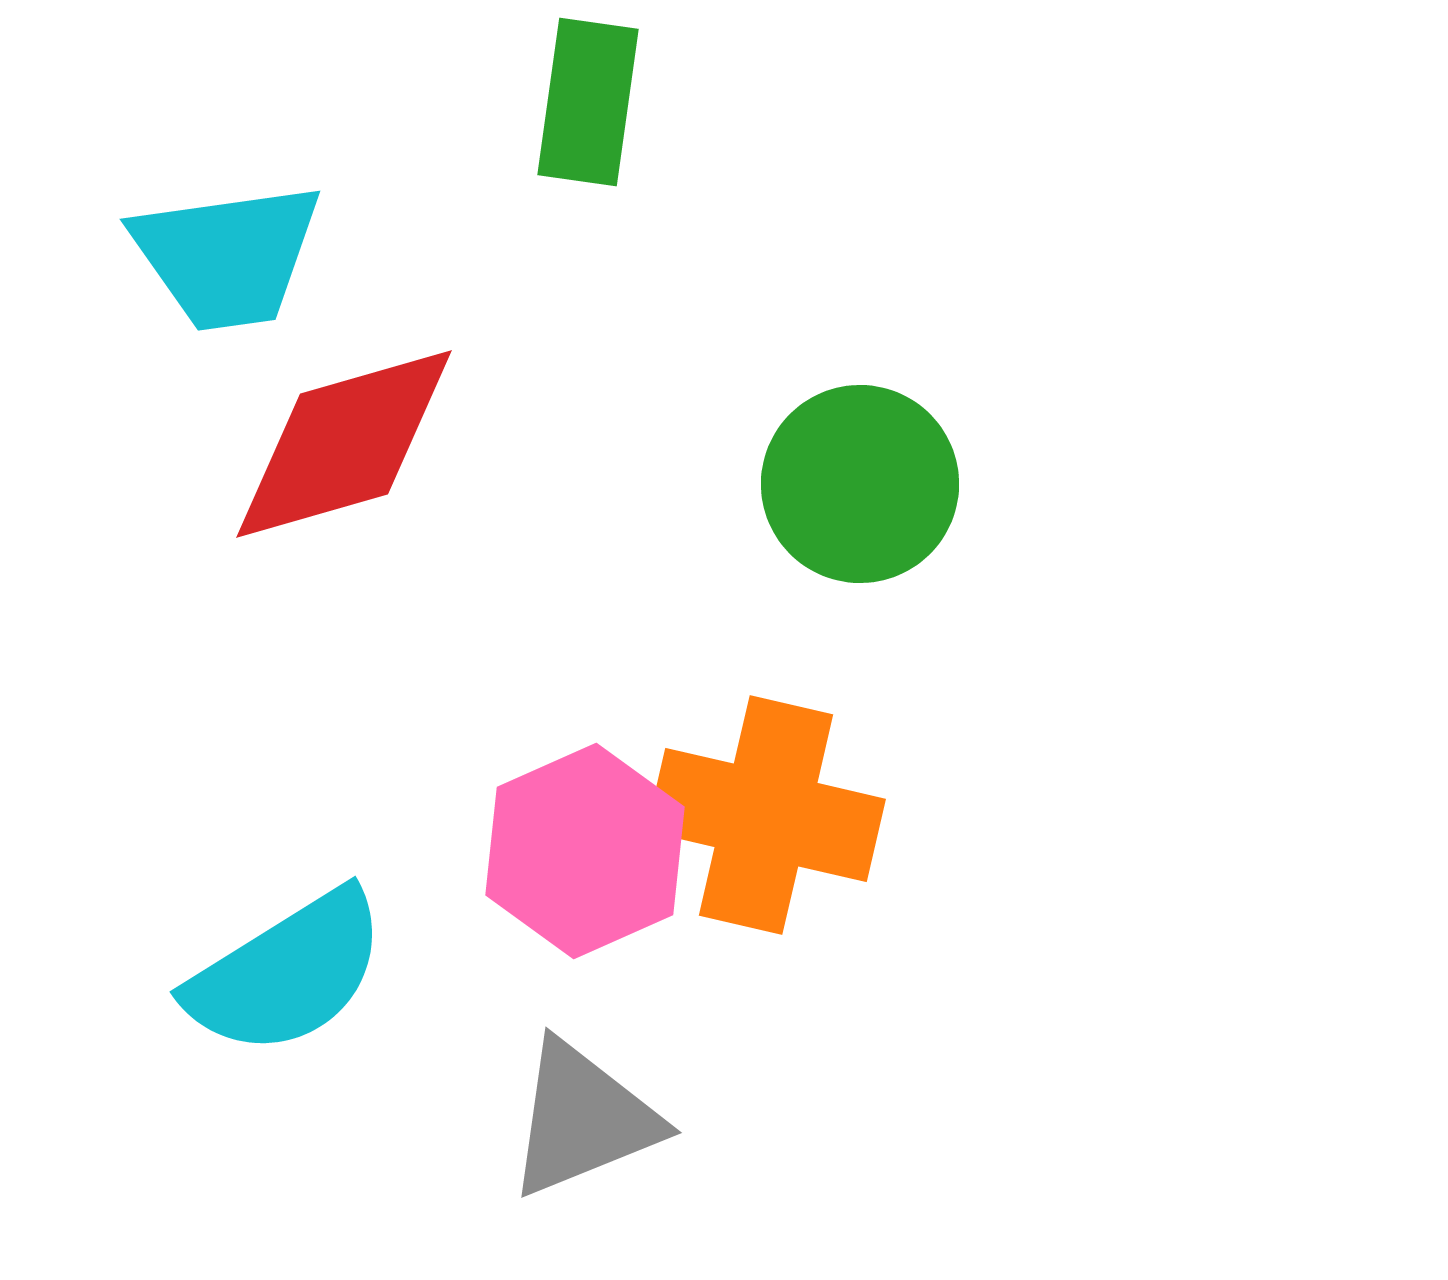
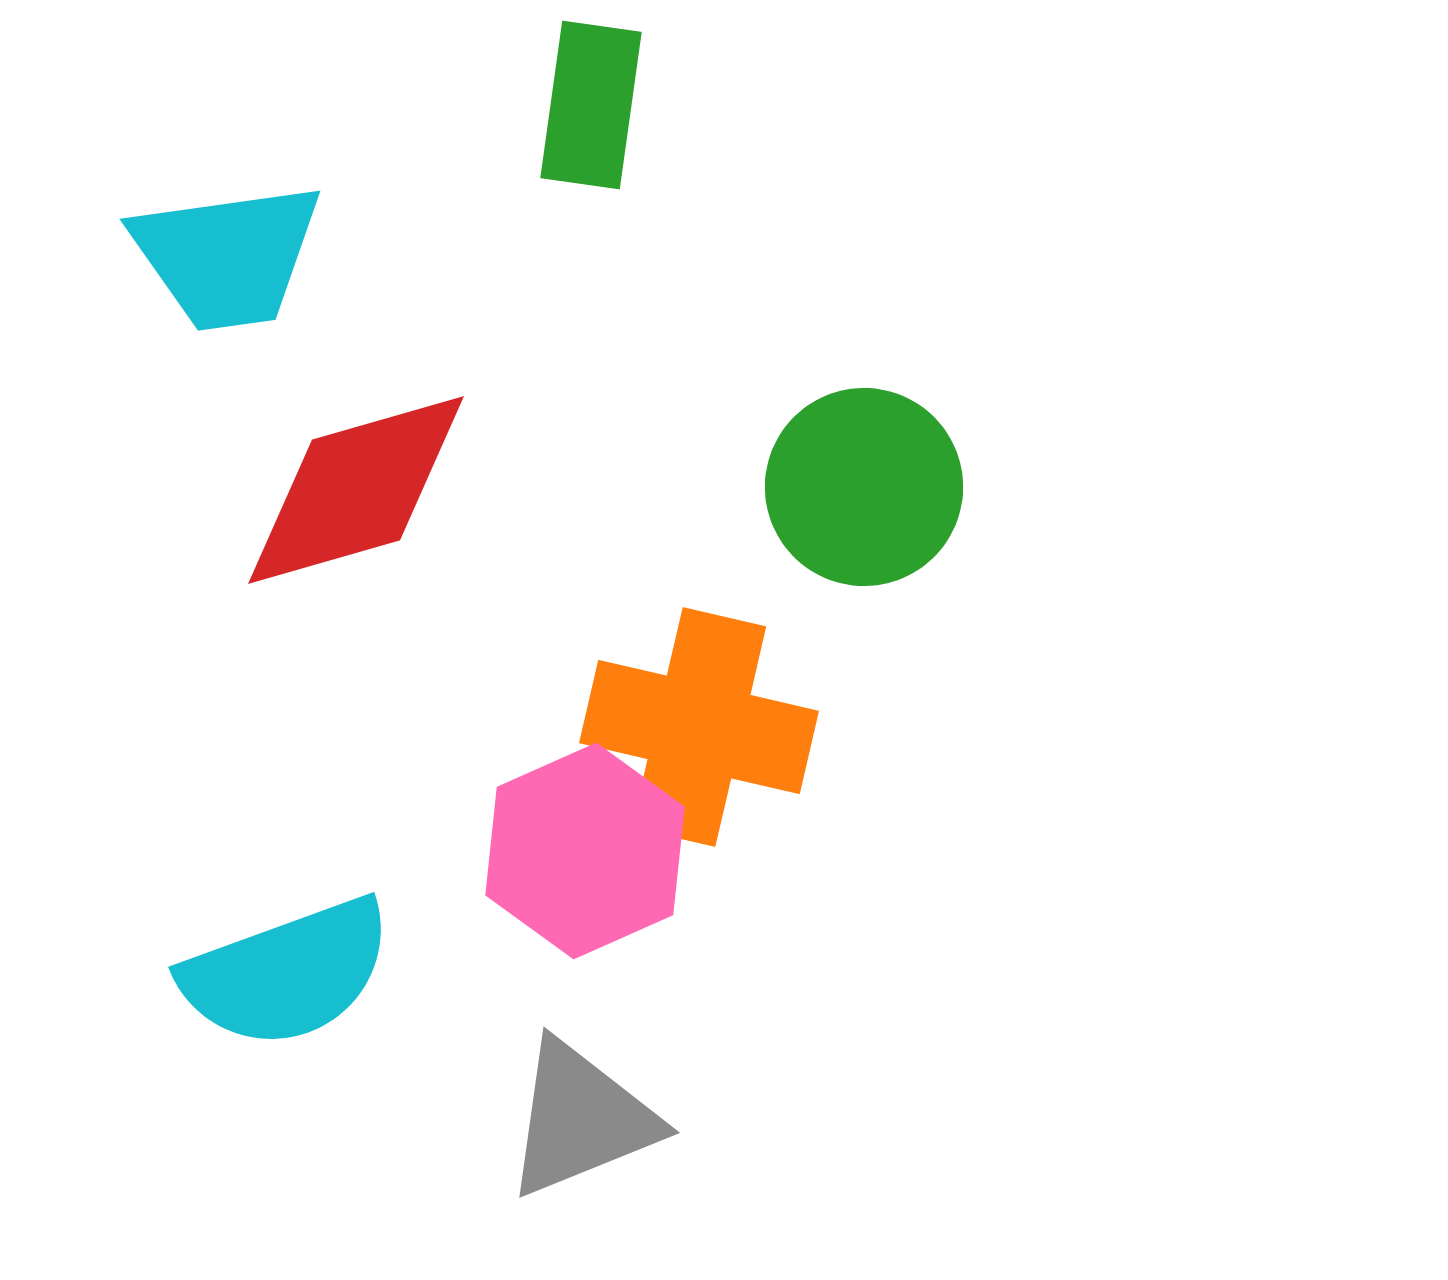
green rectangle: moved 3 px right, 3 px down
red diamond: moved 12 px right, 46 px down
green circle: moved 4 px right, 3 px down
orange cross: moved 67 px left, 88 px up
cyan semicircle: rotated 12 degrees clockwise
gray triangle: moved 2 px left
